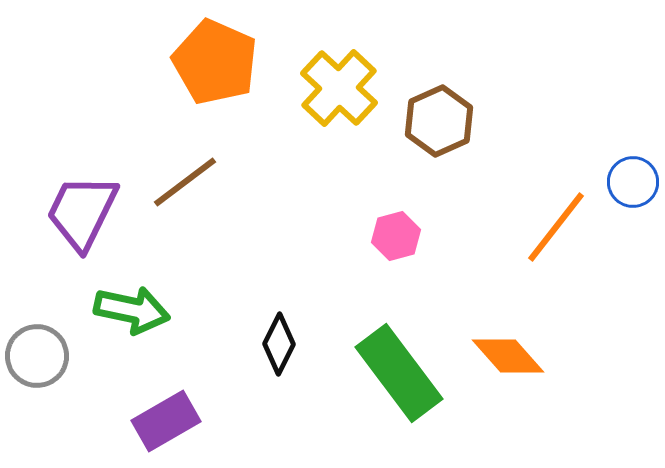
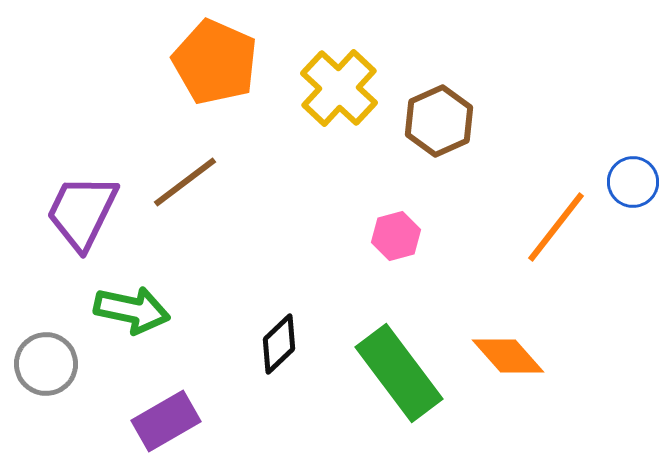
black diamond: rotated 20 degrees clockwise
gray circle: moved 9 px right, 8 px down
